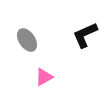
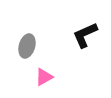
gray ellipse: moved 6 px down; rotated 50 degrees clockwise
